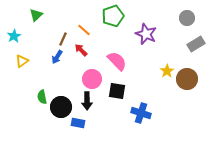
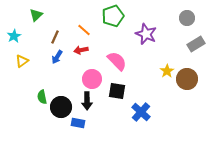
brown line: moved 8 px left, 2 px up
red arrow: rotated 56 degrees counterclockwise
blue cross: moved 1 px up; rotated 24 degrees clockwise
